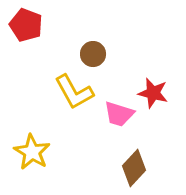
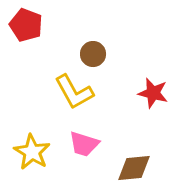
pink trapezoid: moved 35 px left, 30 px down
brown diamond: rotated 42 degrees clockwise
